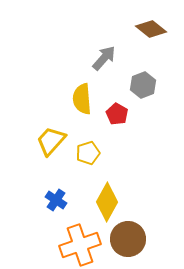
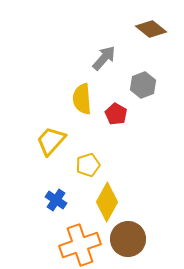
red pentagon: moved 1 px left
yellow pentagon: moved 12 px down
